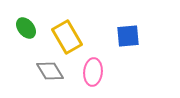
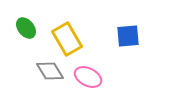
yellow rectangle: moved 2 px down
pink ellipse: moved 5 px left, 5 px down; rotated 68 degrees counterclockwise
